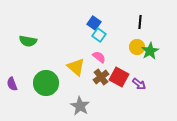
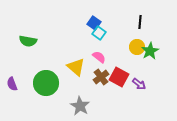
cyan square: moved 2 px up
